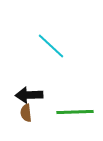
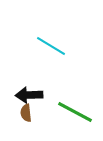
cyan line: rotated 12 degrees counterclockwise
green line: rotated 30 degrees clockwise
